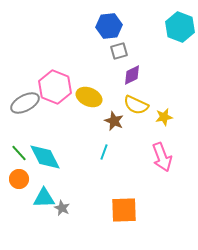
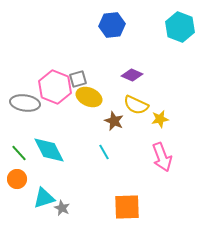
blue hexagon: moved 3 px right, 1 px up
gray square: moved 41 px left, 28 px down
purple diamond: rotated 50 degrees clockwise
gray ellipse: rotated 36 degrees clockwise
yellow star: moved 4 px left, 2 px down
cyan line: rotated 49 degrees counterclockwise
cyan diamond: moved 4 px right, 7 px up
orange circle: moved 2 px left
cyan triangle: rotated 15 degrees counterclockwise
orange square: moved 3 px right, 3 px up
